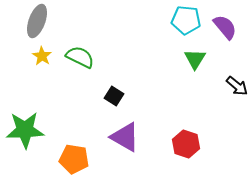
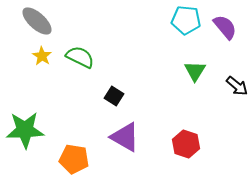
gray ellipse: rotated 68 degrees counterclockwise
green triangle: moved 12 px down
